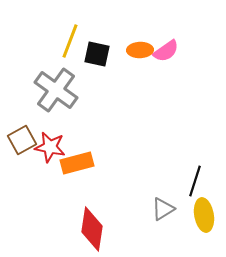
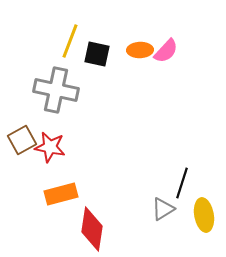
pink semicircle: rotated 12 degrees counterclockwise
gray cross: rotated 24 degrees counterclockwise
orange rectangle: moved 16 px left, 31 px down
black line: moved 13 px left, 2 px down
